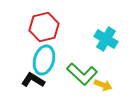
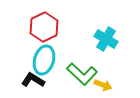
red hexagon: rotated 12 degrees counterclockwise
